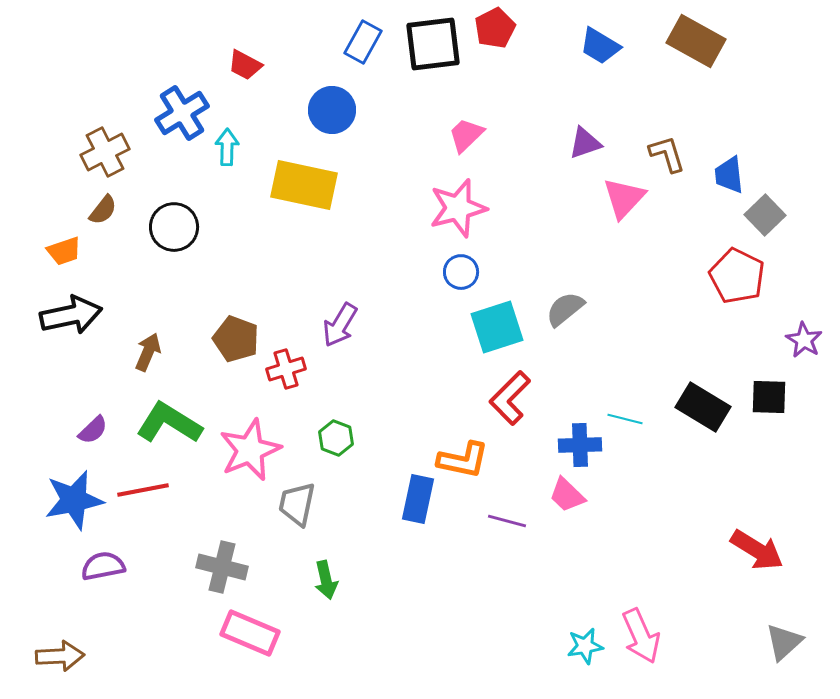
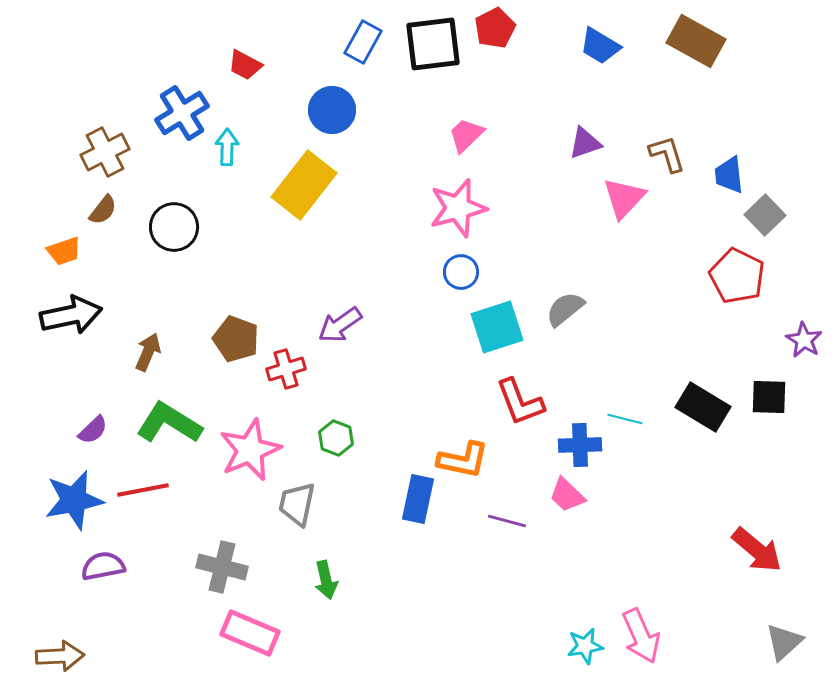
yellow rectangle at (304, 185): rotated 64 degrees counterclockwise
purple arrow at (340, 325): rotated 24 degrees clockwise
red L-shape at (510, 398): moved 10 px right, 4 px down; rotated 66 degrees counterclockwise
red arrow at (757, 550): rotated 8 degrees clockwise
